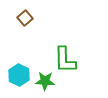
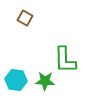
brown square: rotated 21 degrees counterclockwise
cyan hexagon: moved 3 px left, 5 px down; rotated 20 degrees counterclockwise
